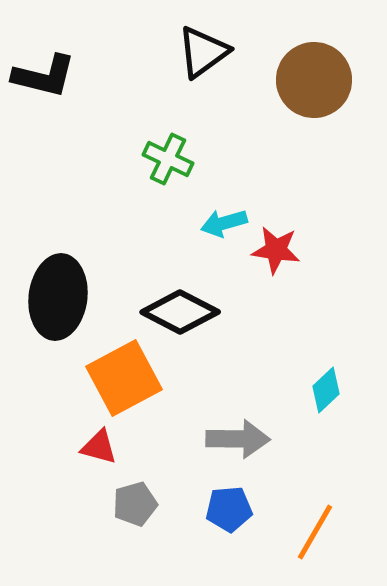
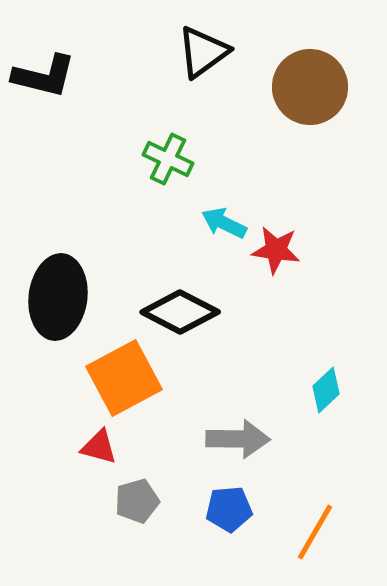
brown circle: moved 4 px left, 7 px down
cyan arrow: rotated 42 degrees clockwise
gray pentagon: moved 2 px right, 3 px up
